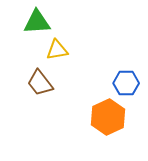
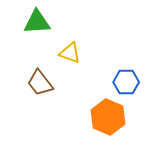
yellow triangle: moved 13 px right, 3 px down; rotated 30 degrees clockwise
blue hexagon: moved 1 px up
orange hexagon: rotated 12 degrees counterclockwise
